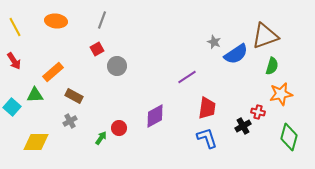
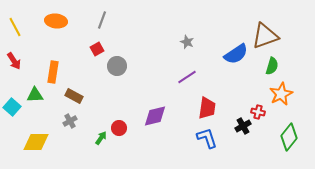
gray star: moved 27 px left
orange rectangle: rotated 40 degrees counterclockwise
orange star: rotated 15 degrees counterclockwise
purple diamond: rotated 15 degrees clockwise
green diamond: rotated 24 degrees clockwise
